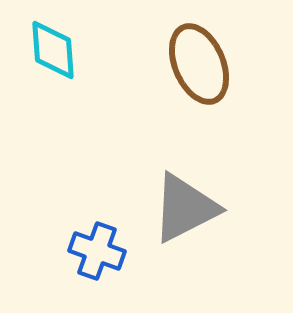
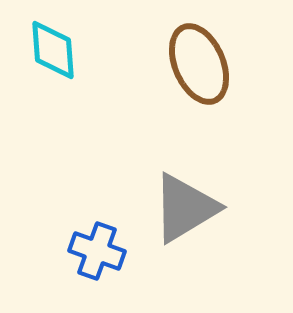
gray triangle: rotated 4 degrees counterclockwise
